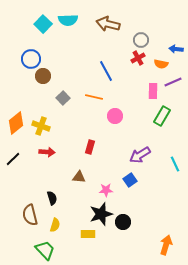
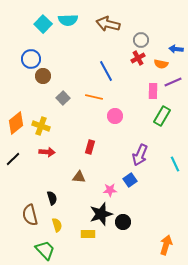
purple arrow: rotated 35 degrees counterclockwise
pink star: moved 4 px right
yellow semicircle: moved 2 px right; rotated 32 degrees counterclockwise
